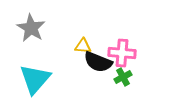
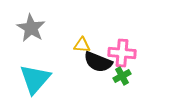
yellow triangle: moved 1 px left, 1 px up
green cross: moved 1 px left, 1 px up
